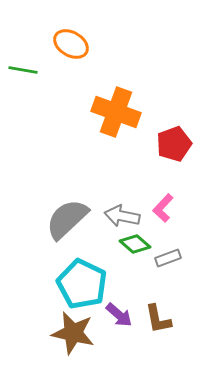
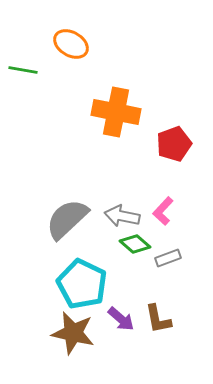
orange cross: rotated 9 degrees counterclockwise
pink L-shape: moved 3 px down
purple arrow: moved 2 px right, 4 px down
